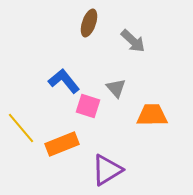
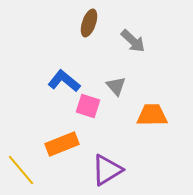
blue L-shape: rotated 12 degrees counterclockwise
gray triangle: moved 2 px up
yellow line: moved 42 px down
